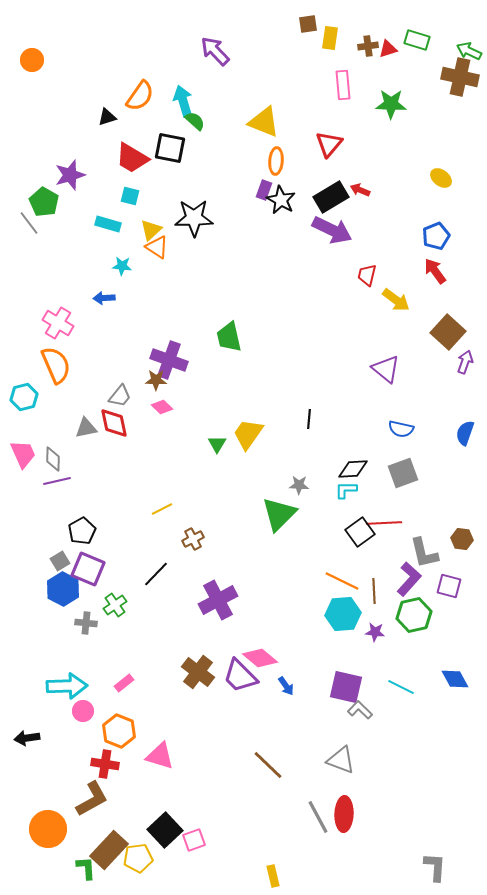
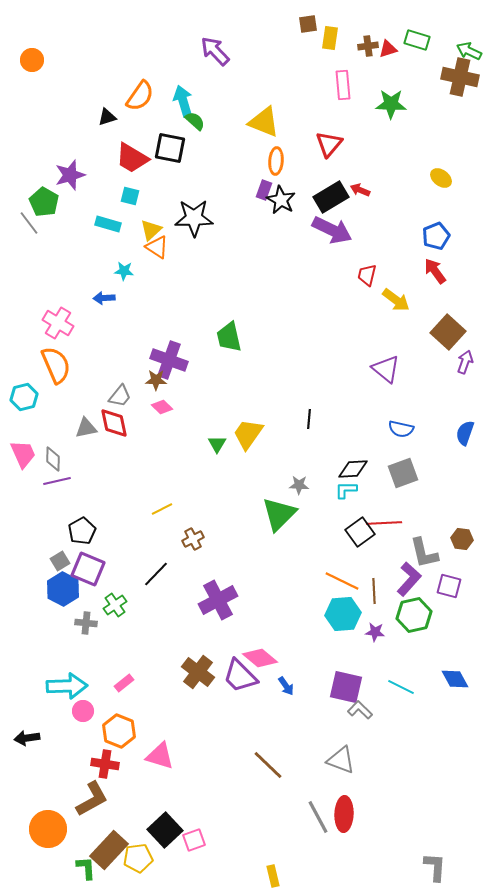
cyan star at (122, 266): moved 2 px right, 5 px down
